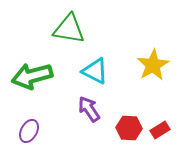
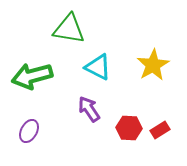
cyan triangle: moved 3 px right, 4 px up
